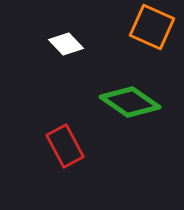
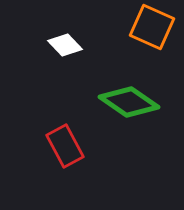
white diamond: moved 1 px left, 1 px down
green diamond: moved 1 px left
